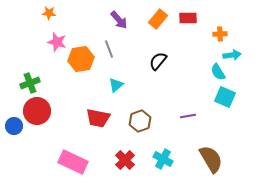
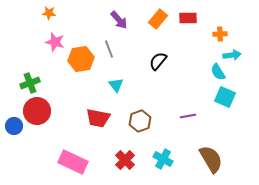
pink star: moved 2 px left
cyan triangle: rotated 28 degrees counterclockwise
